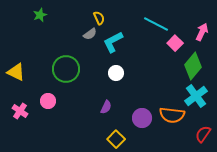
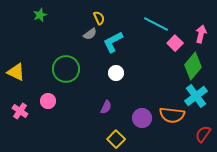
pink arrow: moved 1 px left, 2 px down; rotated 12 degrees counterclockwise
